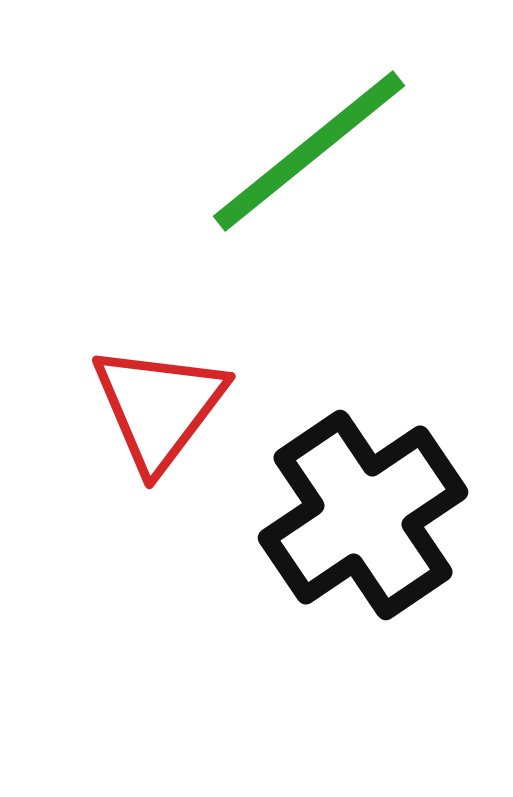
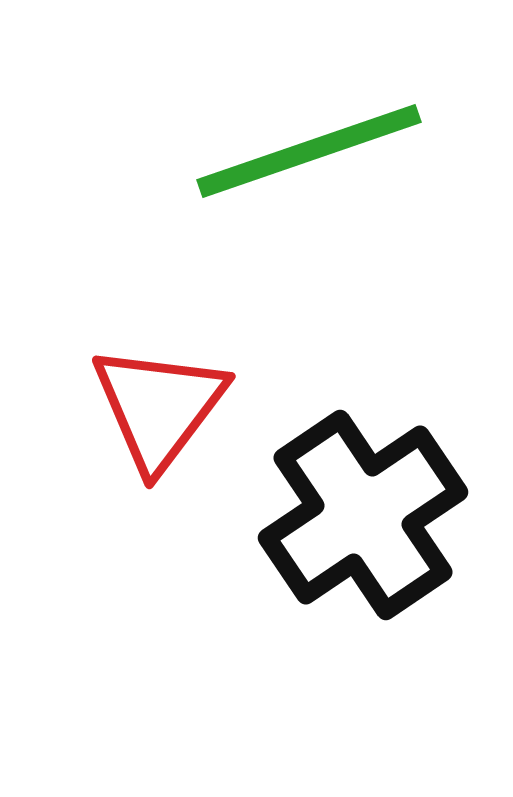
green line: rotated 20 degrees clockwise
